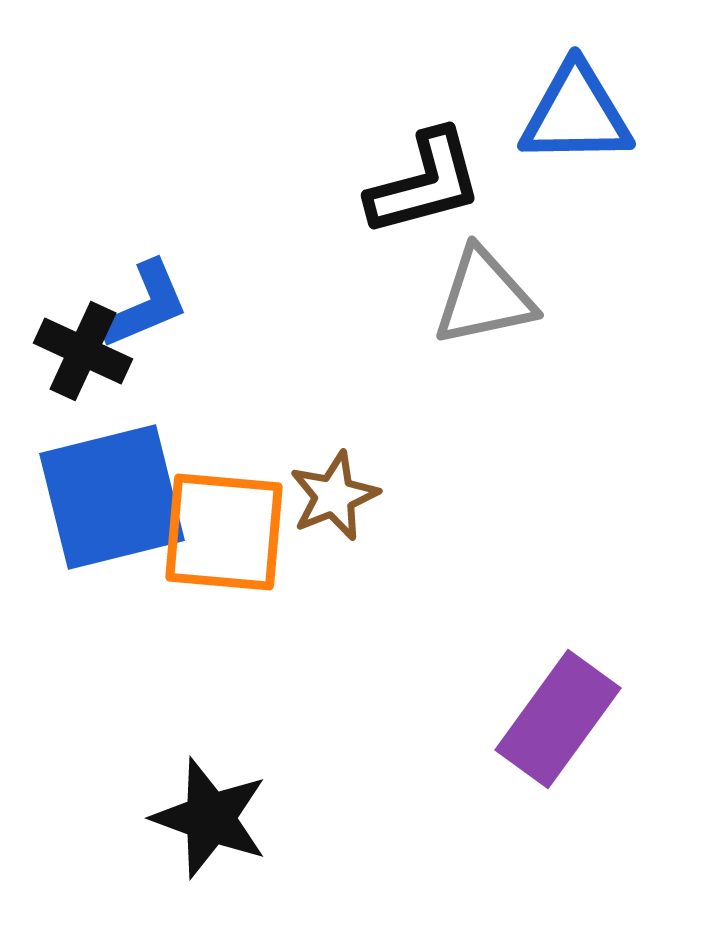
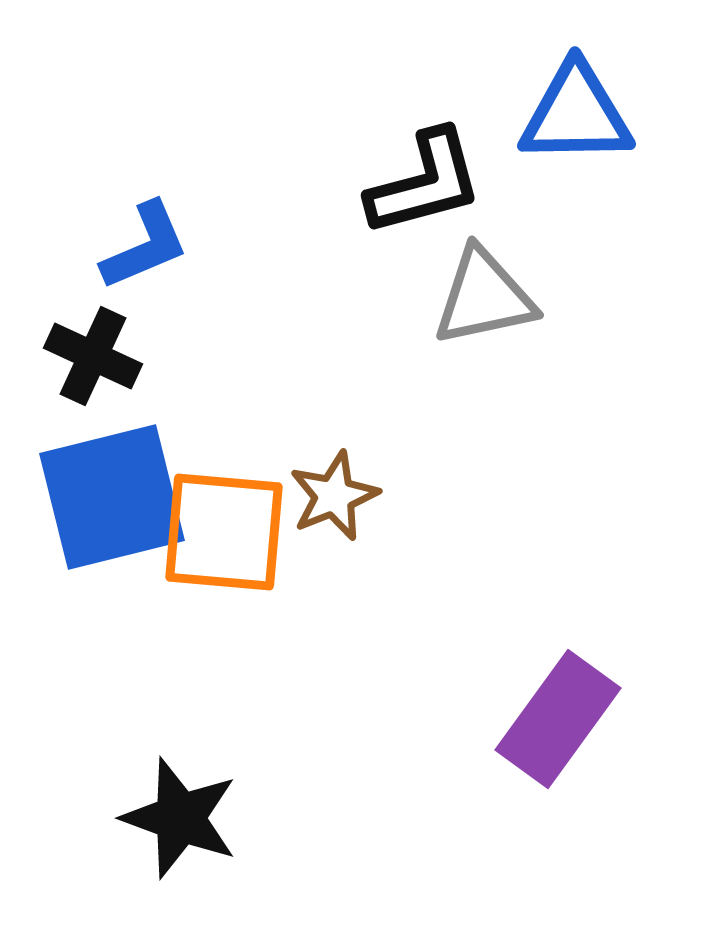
blue L-shape: moved 59 px up
black cross: moved 10 px right, 5 px down
black star: moved 30 px left
